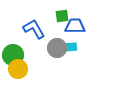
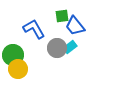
blue trapezoid: rotated 130 degrees counterclockwise
cyan rectangle: rotated 32 degrees counterclockwise
